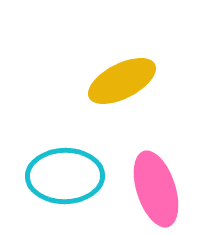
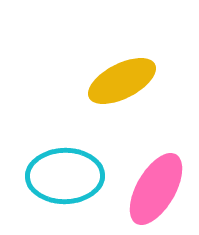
pink ellipse: rotated 48 degrees clockwise
